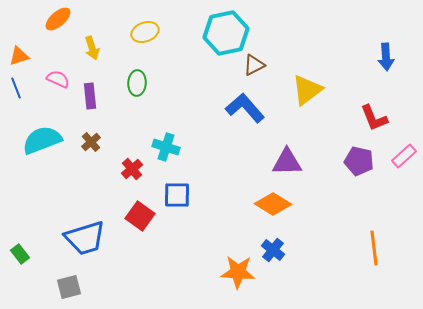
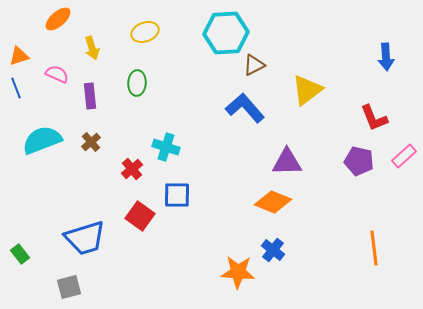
cyan hexagon: rotated 9 degrees clockwise
pink semicircle: moved 1 px left, 5 px up
orange diamond: moved 2 px up; rotated 9 degrees counterclockwise
